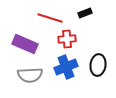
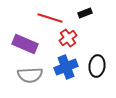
red cross: moved 1 px right, 1 px up; rotated 30 degrees counterclockwise
black ellipse: moved 1 px left, 1 px down
